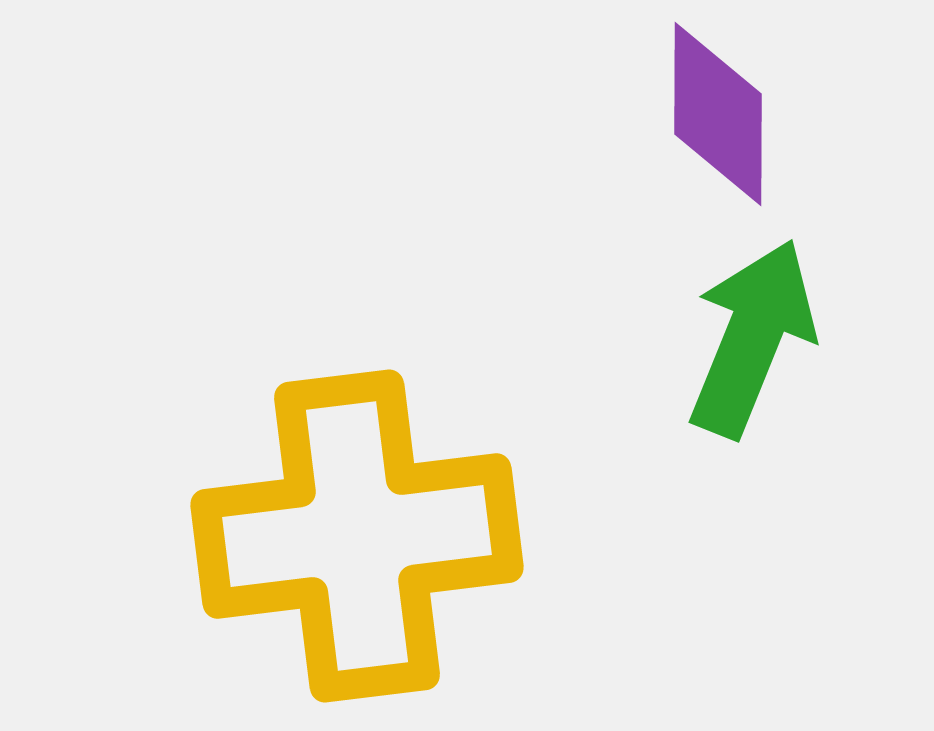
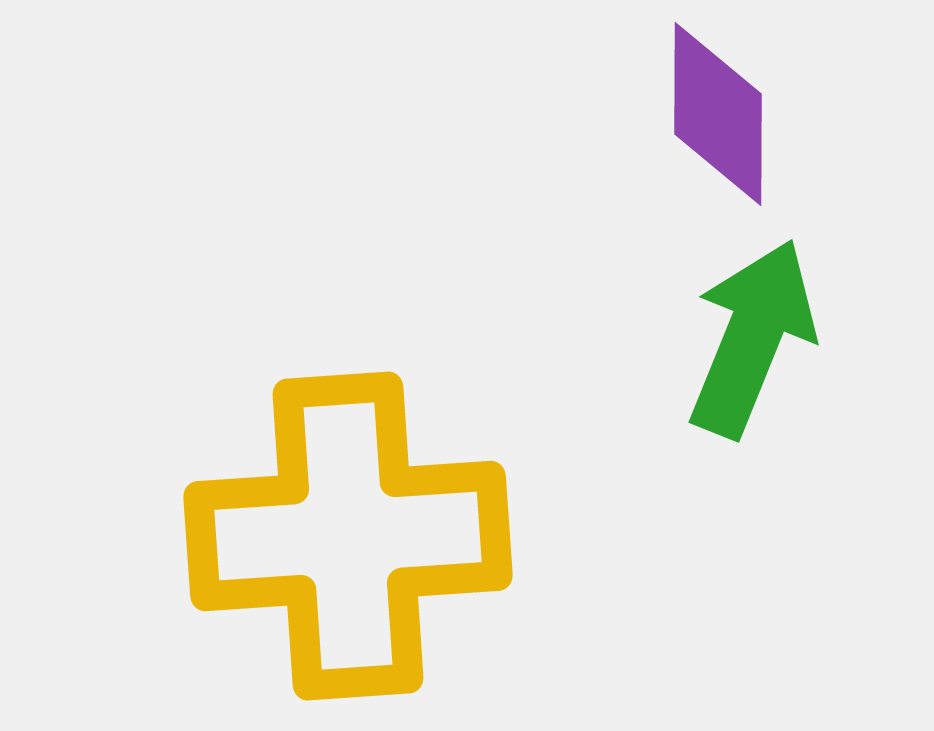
yellow cross: moved 9 px left; rotated 3 degrees clockwise
